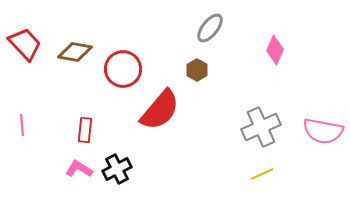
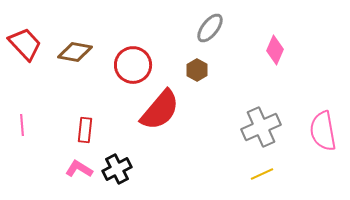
red circle: moved 10 px right, 4 px up
pink semicircle: rotated 69 degrees clockwise
